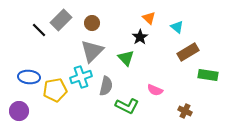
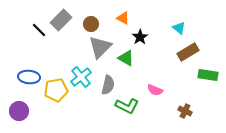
orange triangle: moved 26 px left; rotated 16 degrees counterclockwise
brown circle: moved 1 px left, 1 px down
cyan triangle: moved 2 px right, 1 px down
gray triangle: moved 8 px right, 4 px up
green triangle: rotated 18 degrees counterclockwise
cyan cross: rotated 20 degrees counterclockwise
gray semicircle: moved 2 px right, 1 px up
yellow pentagon: moved 1 px right
